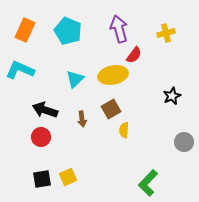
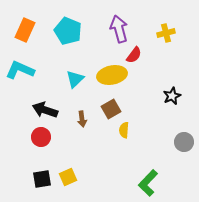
yellow ellipse: moved 1 px left
